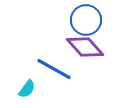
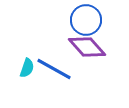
purple diamond: moved 2 px right
cyan semicircle: moved 21 px up; rotated 18 degrees counterclockwise
